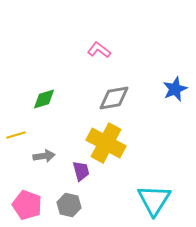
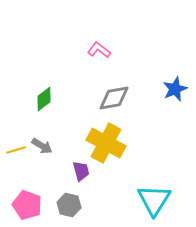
green diamond: rotated 20 degrees counterclockwise
yellow line: moved 15 px down
gray arrow: moved 2 px left, 10 px up; rotated 40 degrees clockwise
